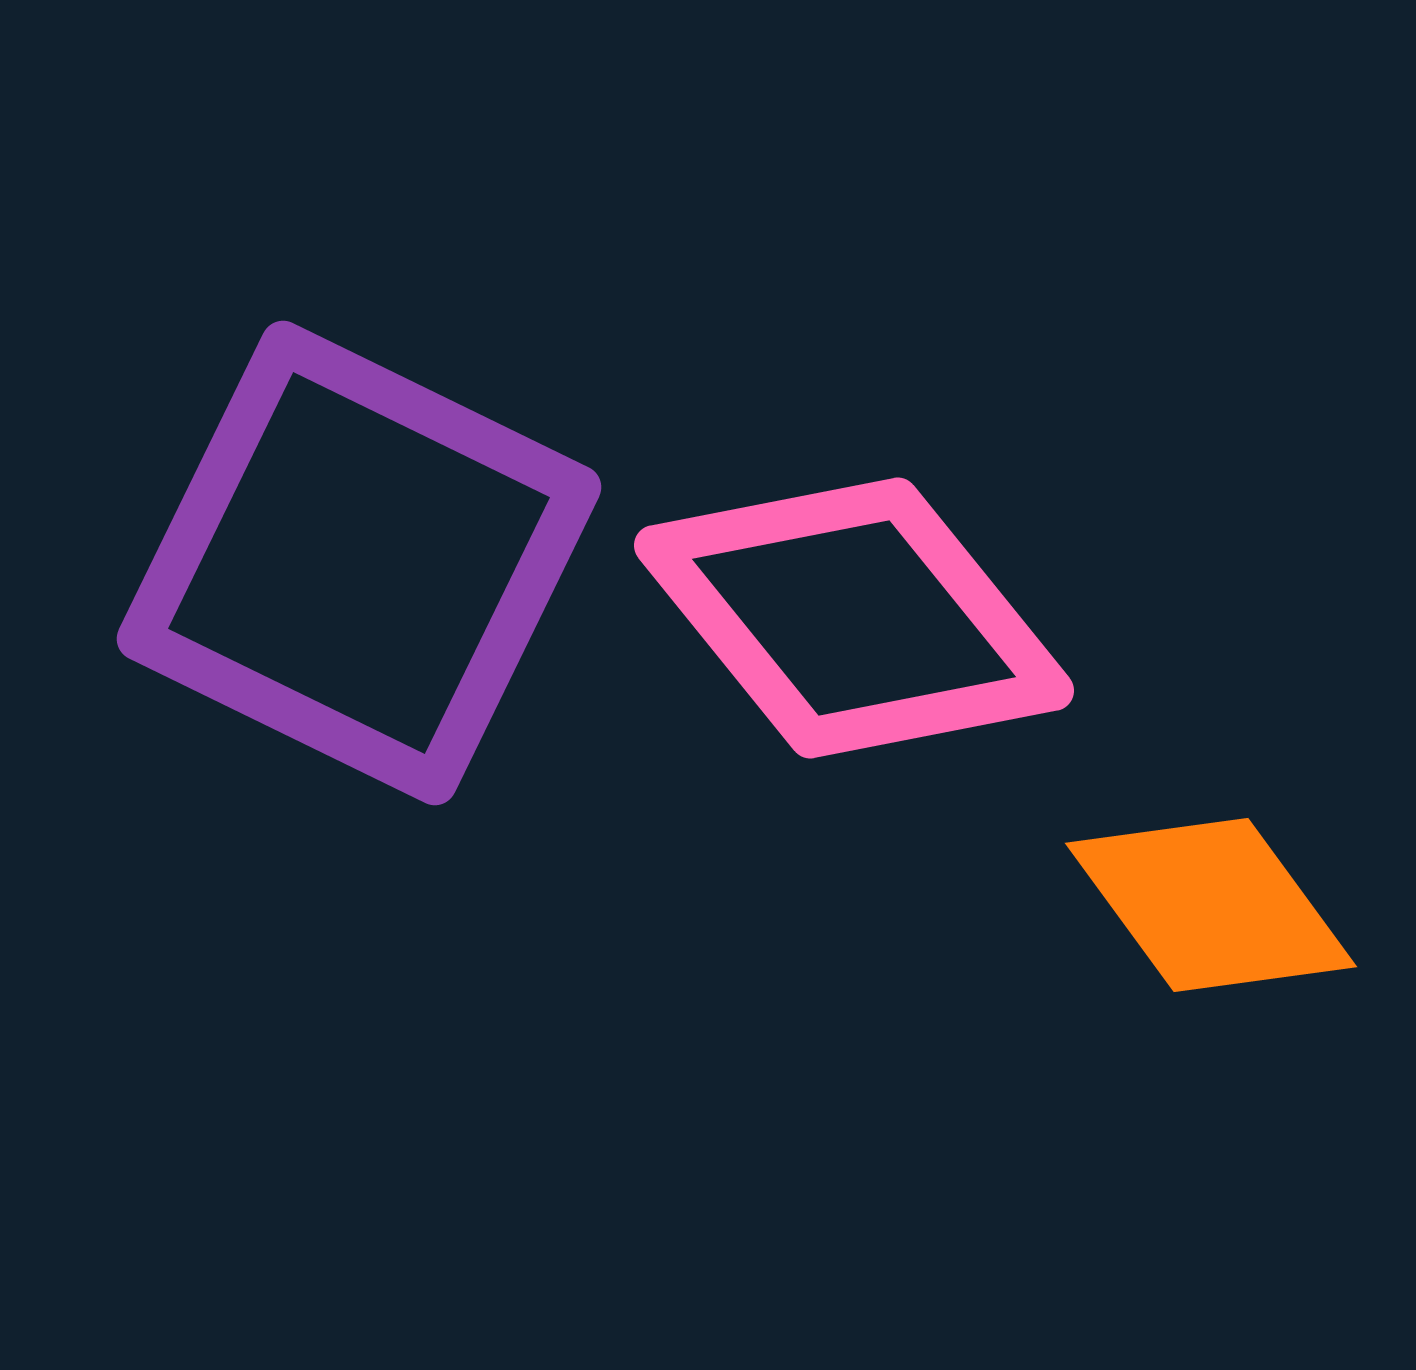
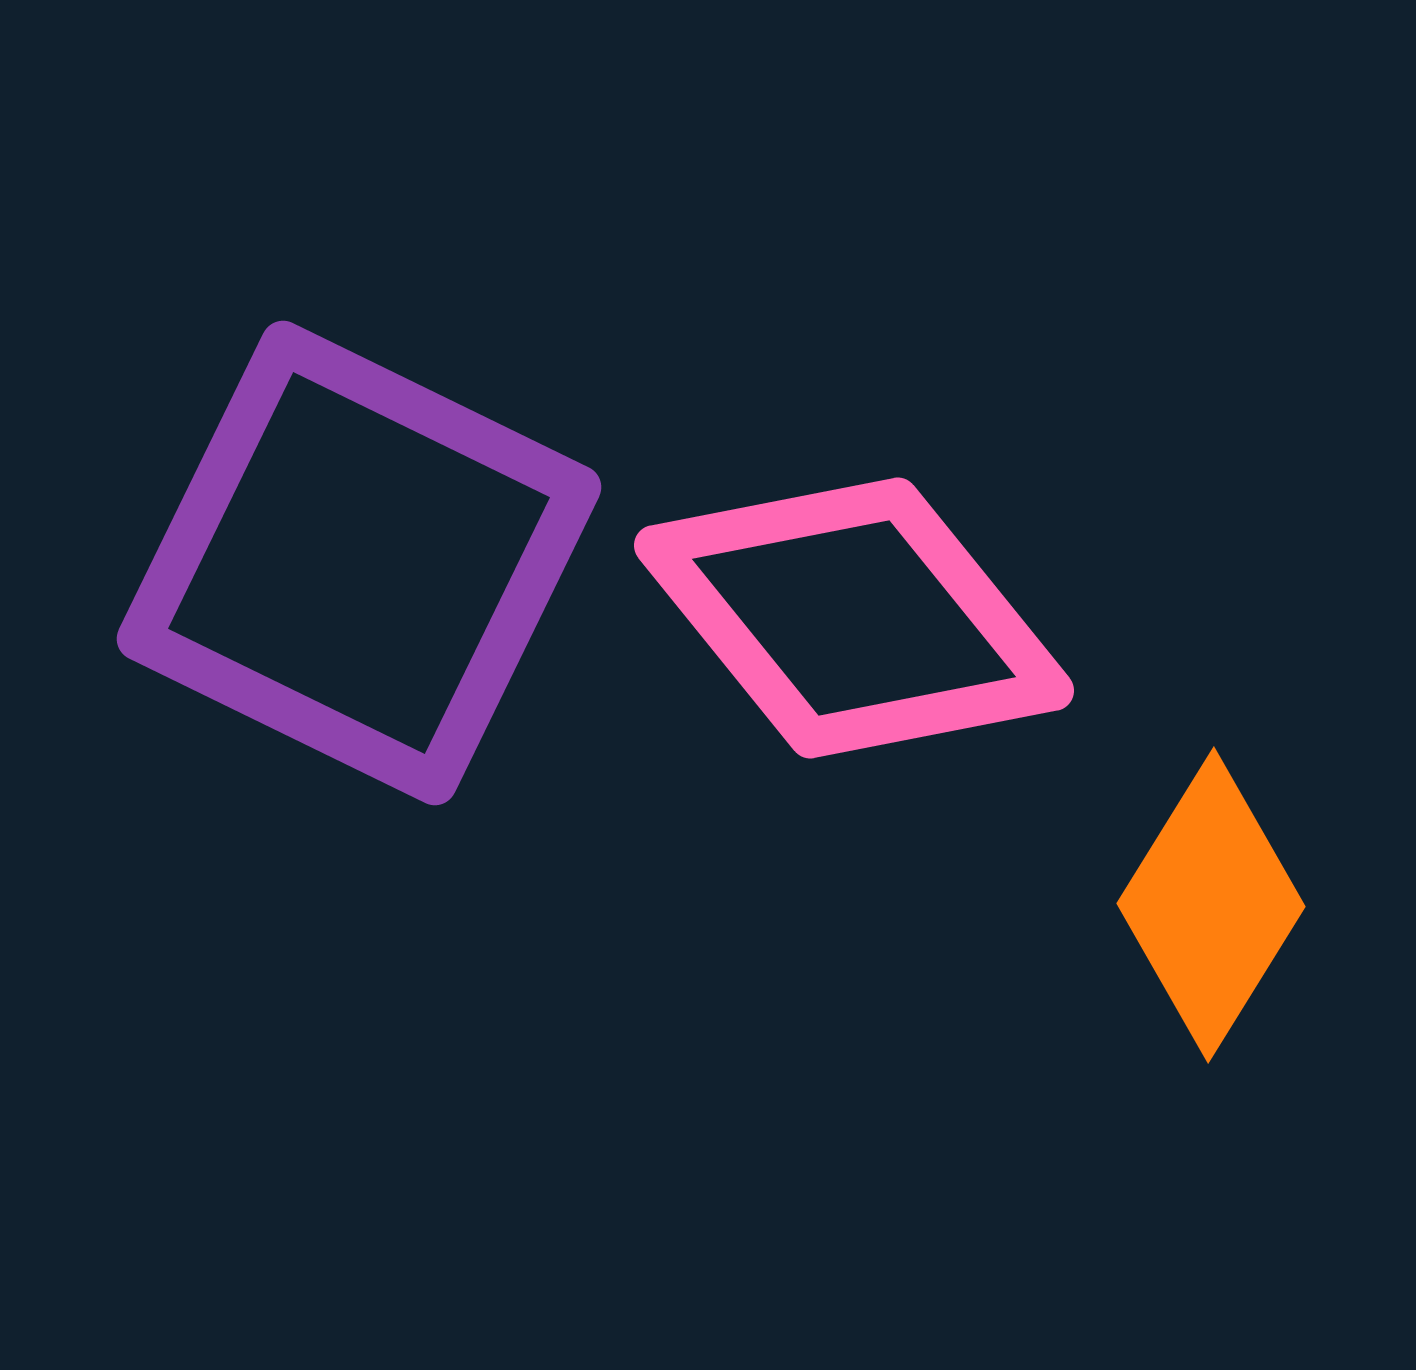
orange diamond: rotated 68 degrees clockwise
